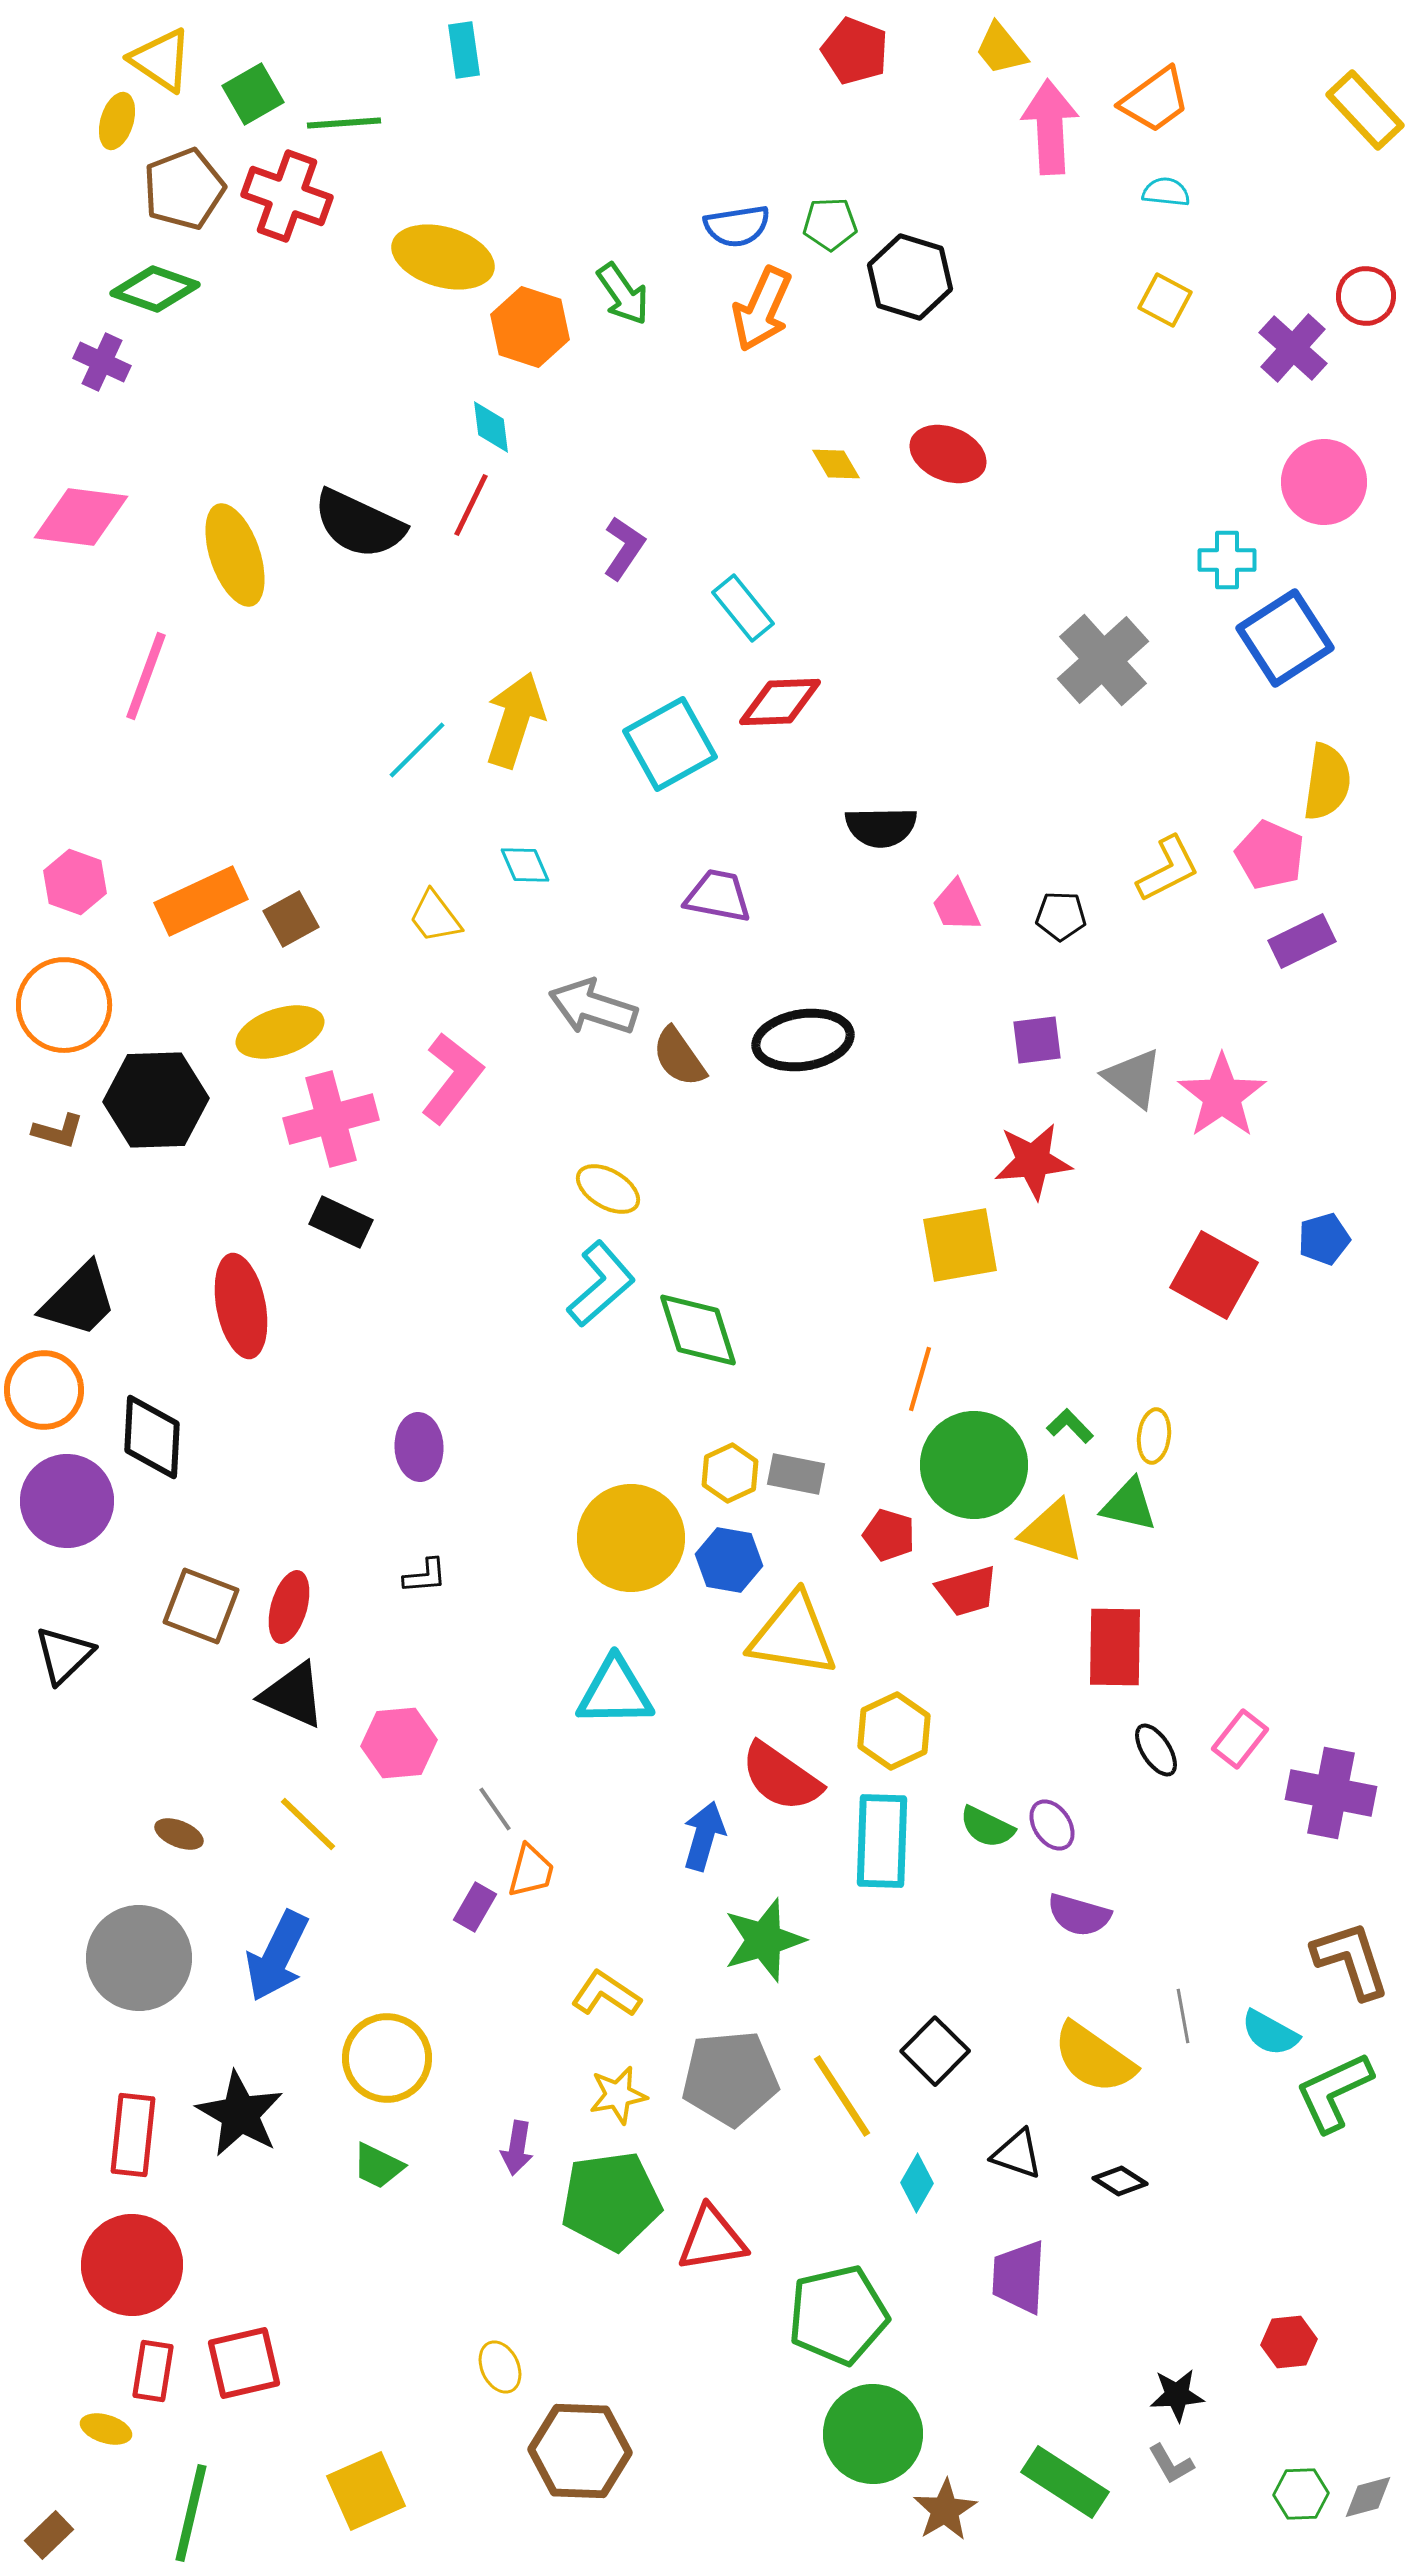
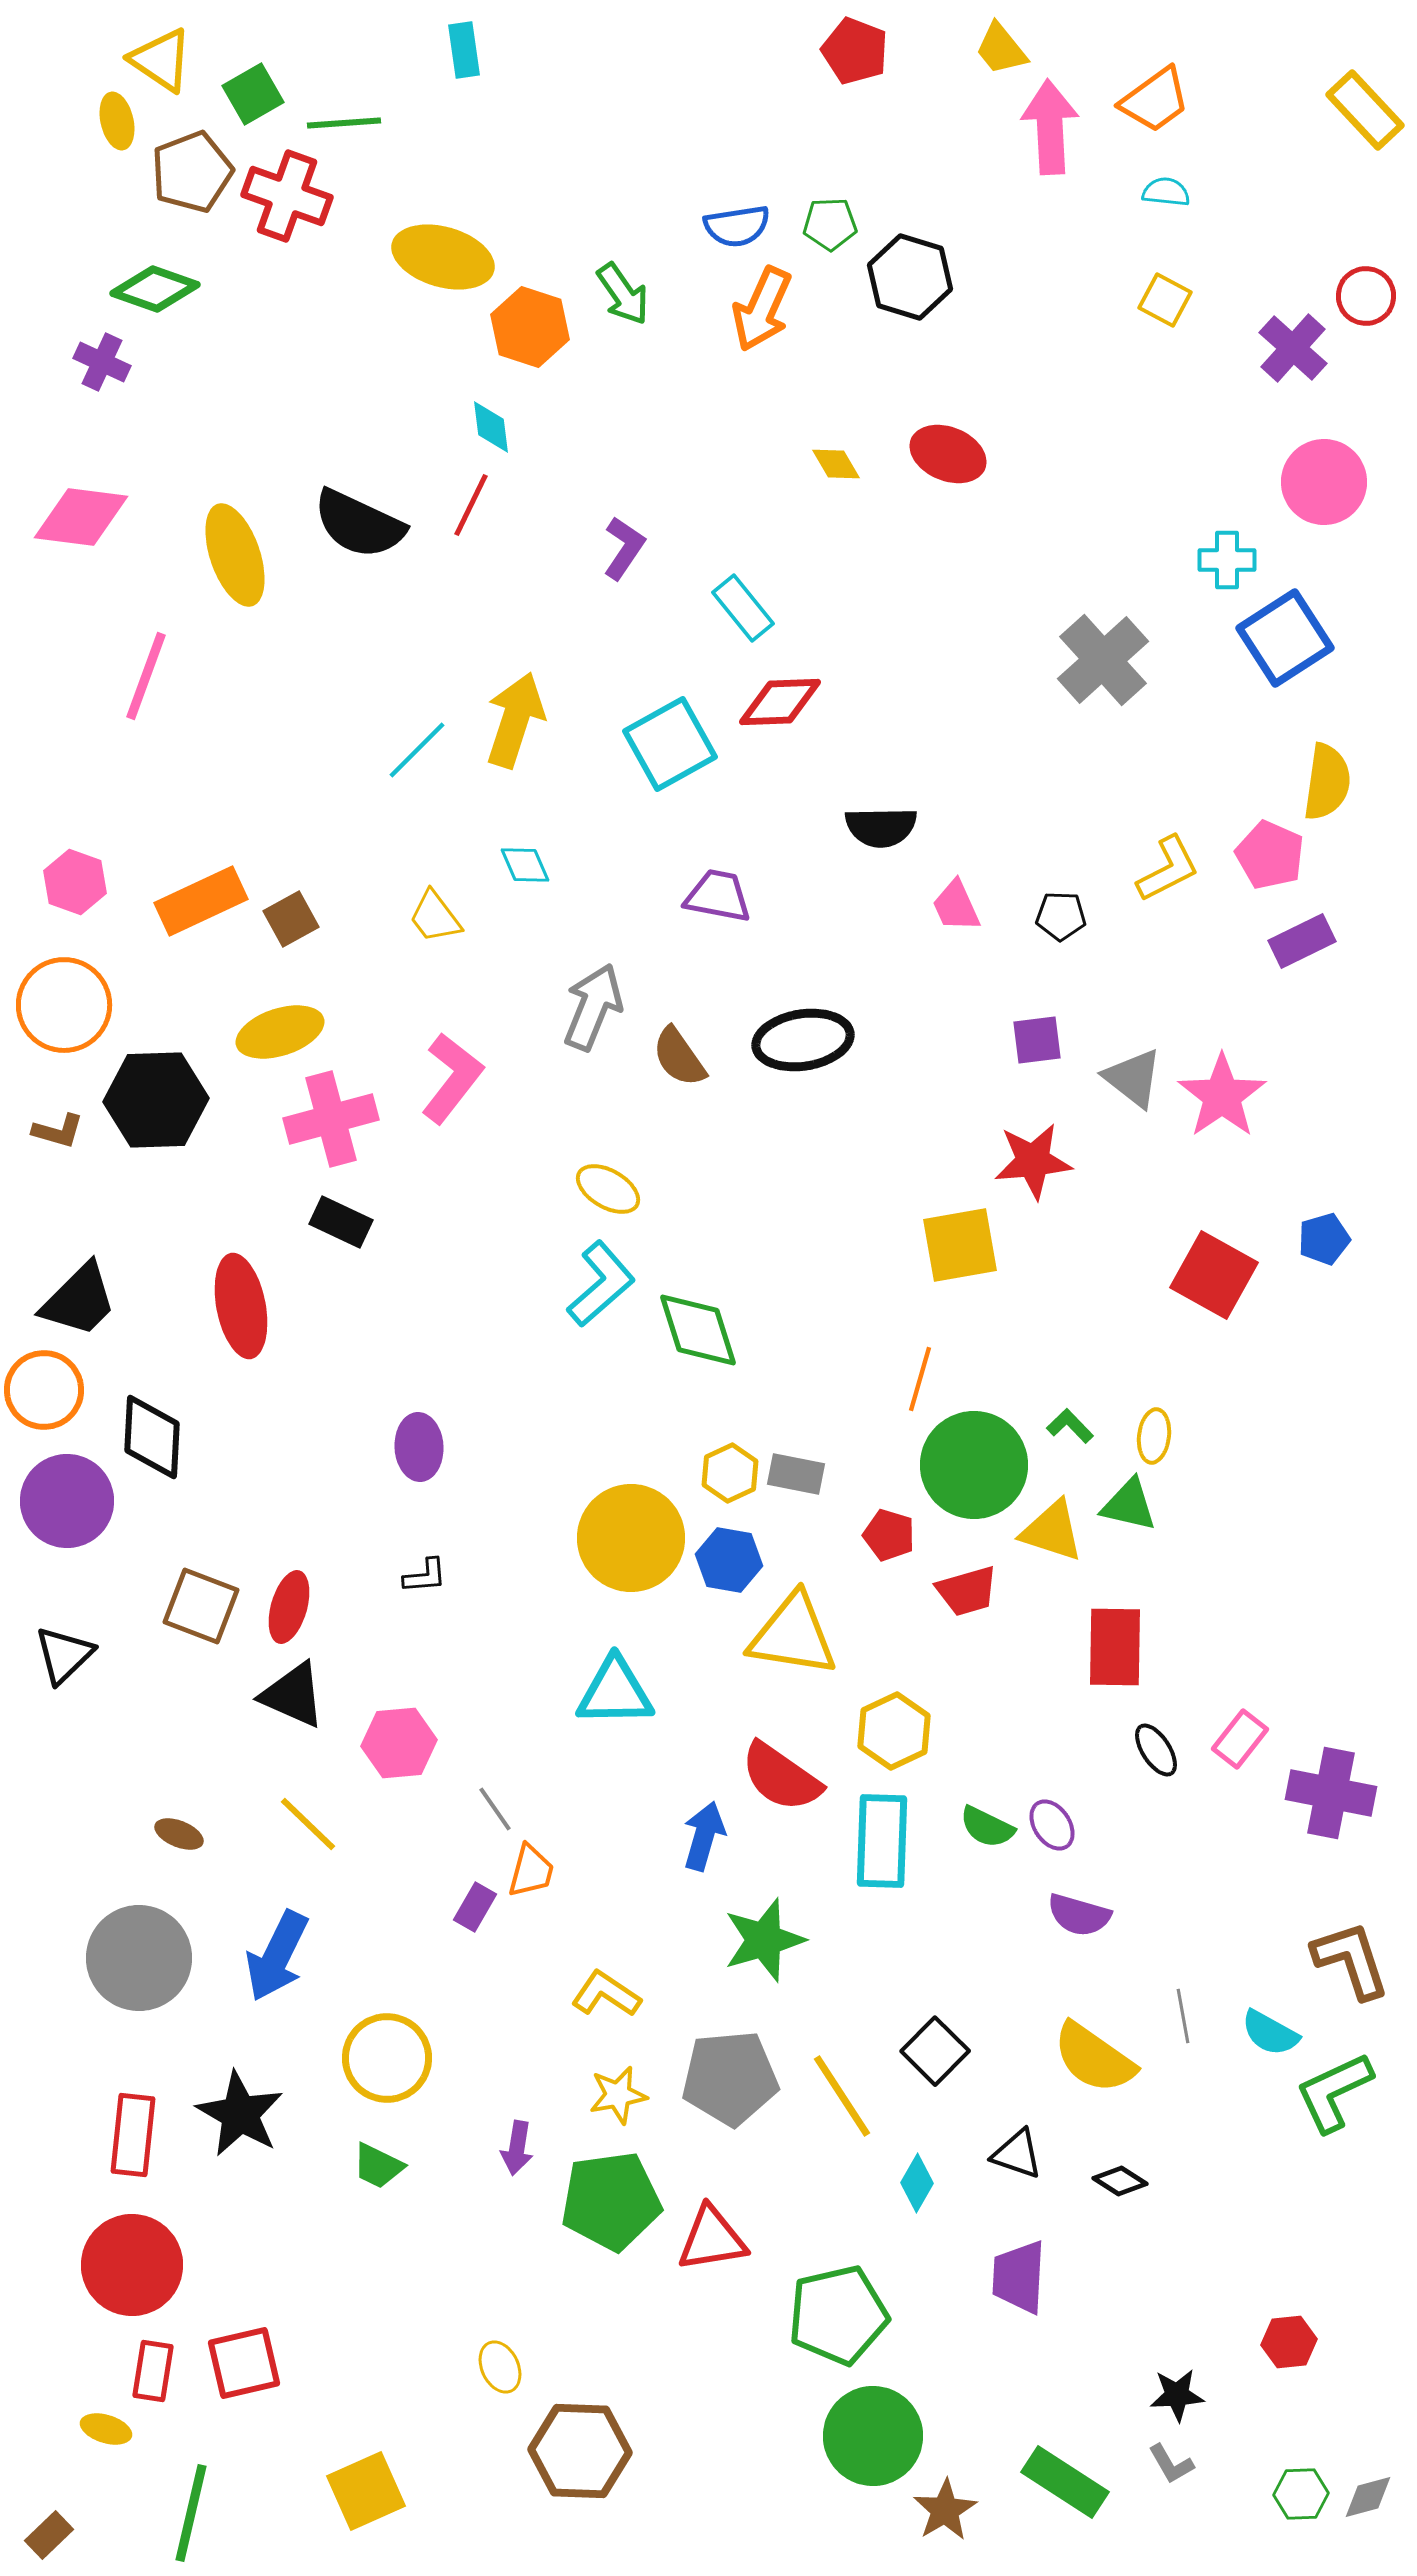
yellow ellipse at (117, 121): rotated 30 degrees counterclockwise
brown pentagon at (184, 189): moved 8 px right, 17 px up
gray arrow at (593, 1007): rotated 94 degrees clockwise
green circle at (873, 2434): moved 2 px down
